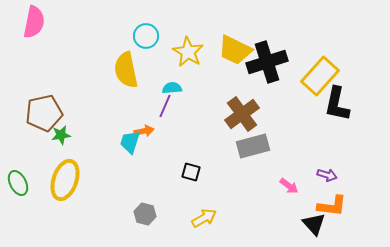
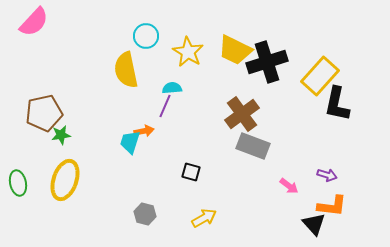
pink semicircle: rotated 32 degrees clockwise
gray rectangle: rotated 36 degrees clockwise
green ellipse: rotated 15 degrees clockwise
